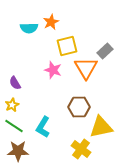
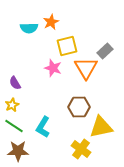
pink star: moved 2 px up
